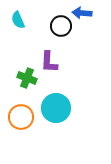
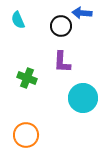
purple L-shape: moved 13 px right
cyan circle: moved 27 px right, 10 px up
orange circle: moved 5 px right, 18 px down
